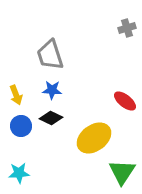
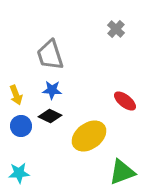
gray cross: moved 11 px left, 1 px down; rotated 30 degrees counterclockwise
black diamond: moved 1 px left, 2 px up
yellow ellipse: moved 5 px left, 2 px up
green triangle: rotated 36 degrees clockwise
